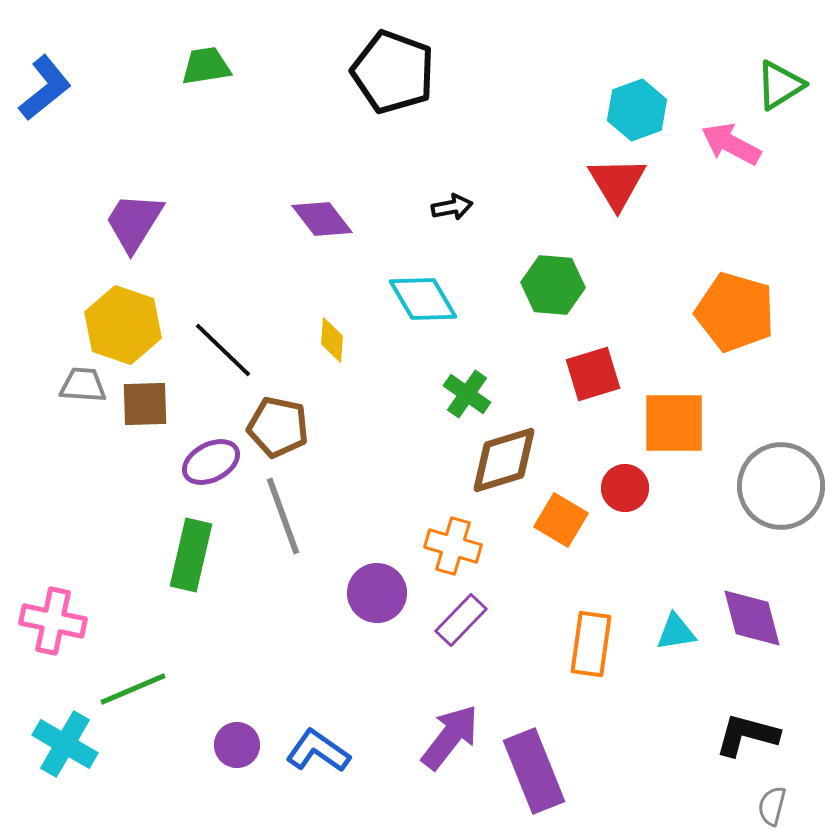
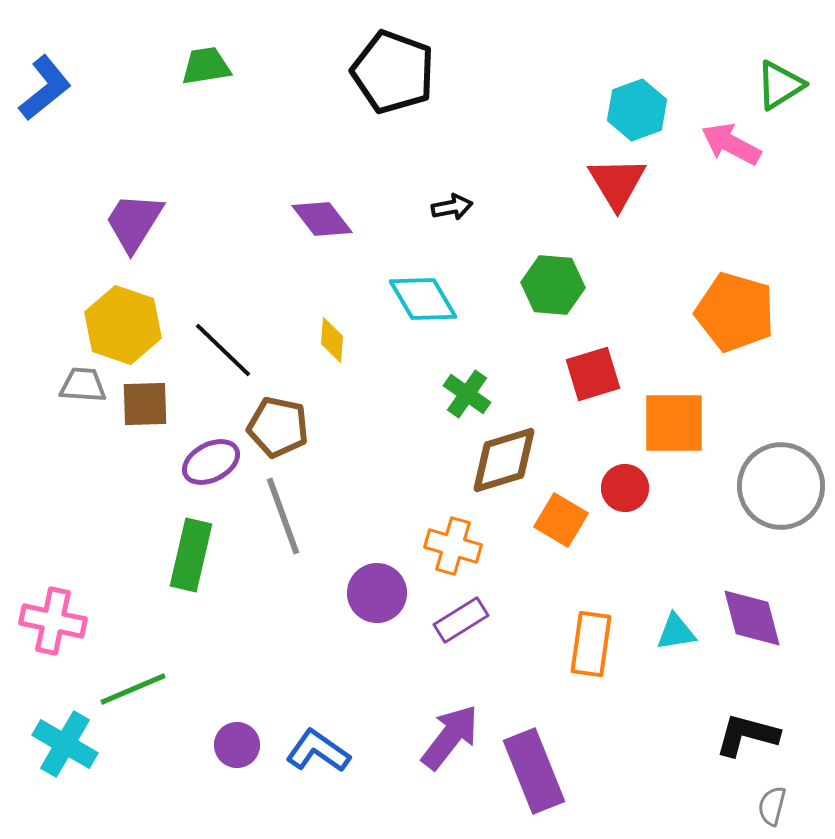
purple rectangle at (461, 620): rotated 14 degrees clockwise
